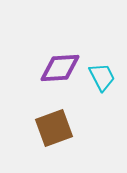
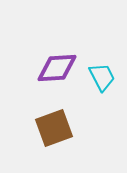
purple diamond: moved 3 px left
